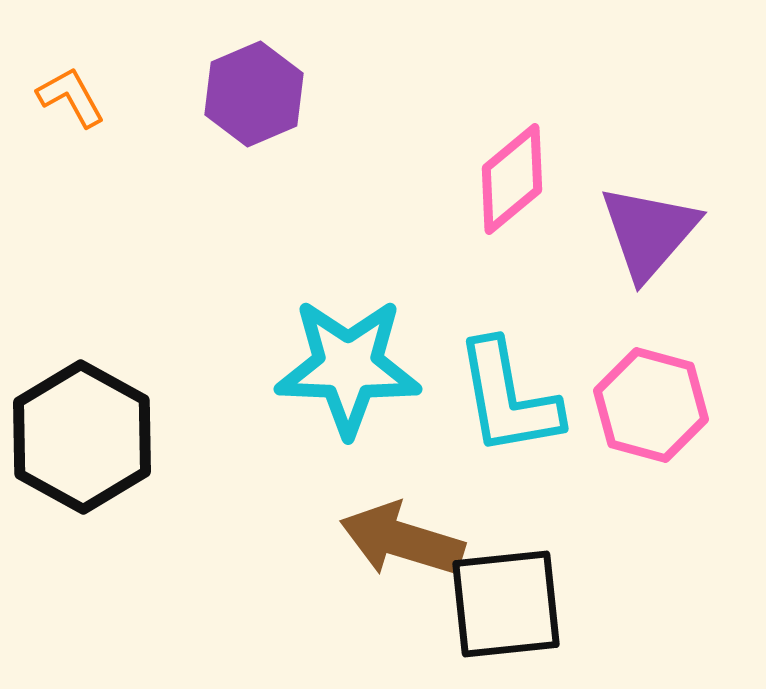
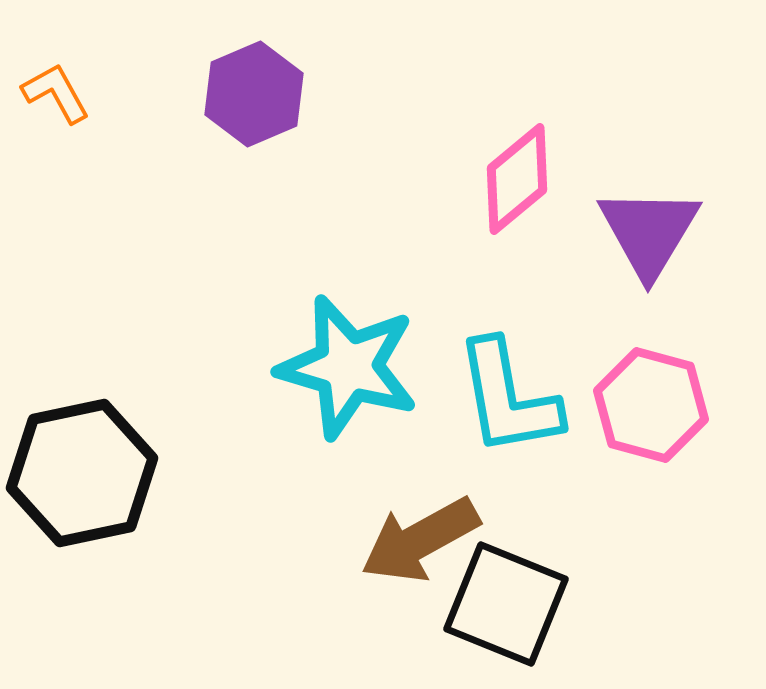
orange L-shape: moved 15 px left, 4 px up
pink diamond: moved 5 px right
purple triangle: rotated 10 degrees counterclockwise
cyan star: rotated 14 degrees clockwise
black hexagon: moved 36 px down; rotated 19 degrees clockwise
brown arrow: moved 18 px right; rotated 46 degrees counterclockwise
black square: rotated 28 degrees clockwise
